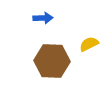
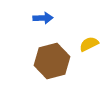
brown hexagon: rotated 16 degrees counterclockwise
